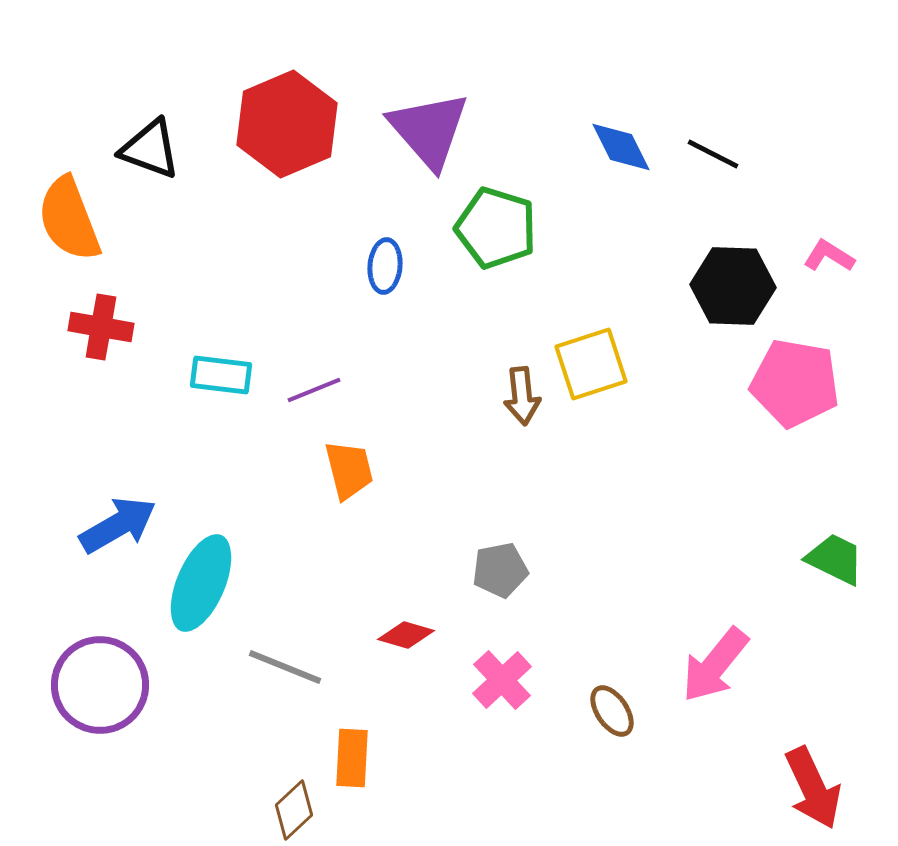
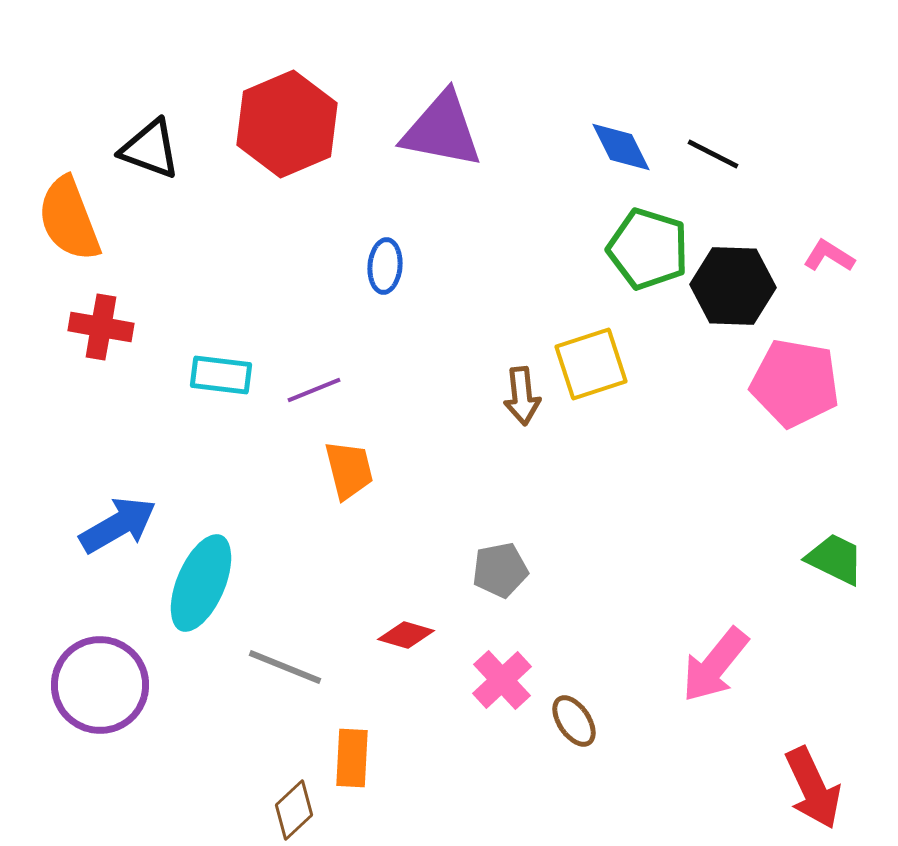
purple triangle: moved 13 px right; rotated 38 degrees counterclockwise
green pentagon: moved 152 px right, 21 px down
brown ellipse: moved 38 px left, 10 px down
